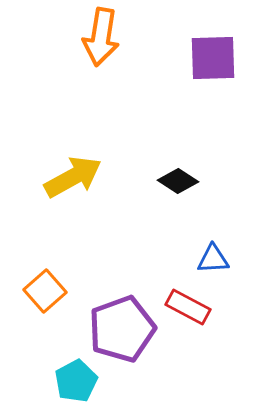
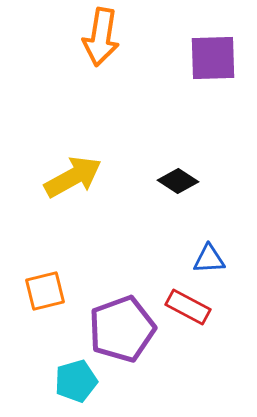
blue triangle: moved 4 px left
orange square: rotated 27 degrees clockwise
cyan pentagon: rotated 12 degrees clockwise
